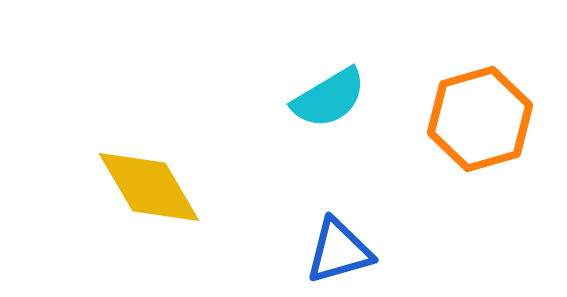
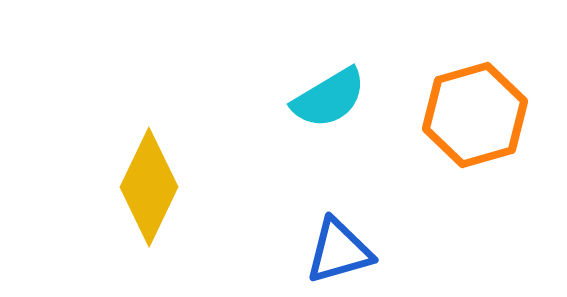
orange hexagon: moved 5 px left, 4 px up
yellow diamond: rotated 56 degrees clockwise
